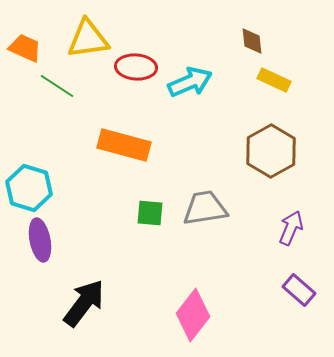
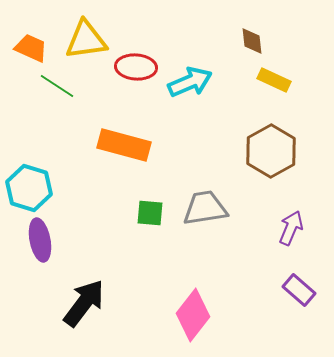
yellow triangle: moved 2 px left, 1 px down
orange trapezoid: moved 6 px right
